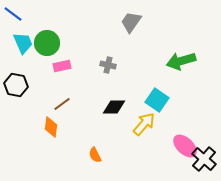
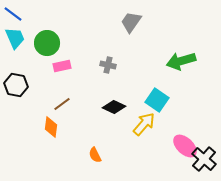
cyan trapezoid: moved 8 px left, 5 px up
black diamond: rotated 25 degrees clockwise
